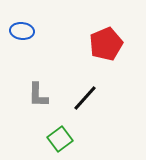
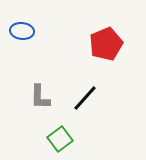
gray L-shape: moved 2 px right, 2 px down
